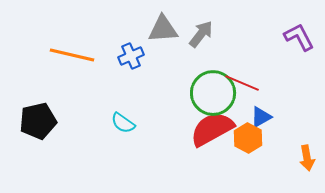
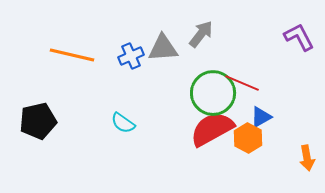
gray triangle: moved 19 px down
